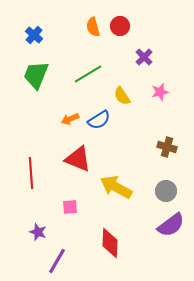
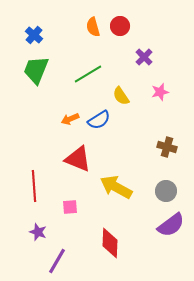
green trapezoid: moved 5 px up
yellow semicircle: moved 1 px left
red line: moved 3 px right, 13 px down
